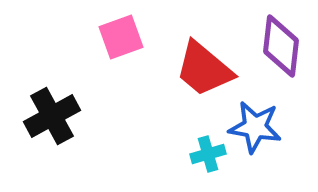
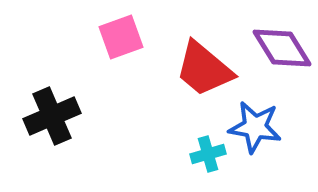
purple diamond: moved 1 px right, 2 px down; rotated 38 degrees counterclockwise
black cross: rotated 6 degrees clockwise
